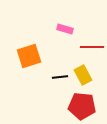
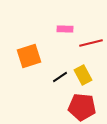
pink rectangle: rotated 14 degrees counterclockwise
red line: moved 1 px left, 4 px up; rotated 15 degrees counterclockwise
black line: rotated 28 degrees counterclockwise
red pentagon: moved 1 px down
